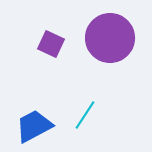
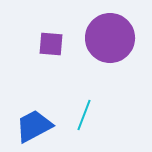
purple square: rotated 20 degrees counterclockwise
cyan line: moved 1 px left; rotated 12 degrees counterclockwise
